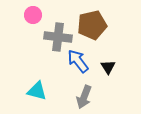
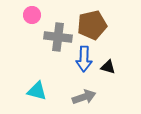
pink circle: moved 1 px left
blue arrow: moved 6 px right, 2 px up; rotated 140 degrees counterclockwise
black triangle: rotated 42 degrees counterclockwise
gray arrow: rotated 130 degrees counterclockwise
